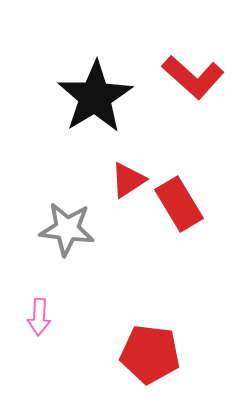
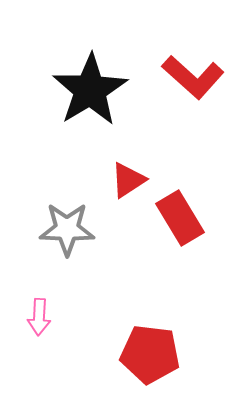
black star: moved 5 px left, 7 px up
red rectangle: moved 1 px right, 14 px down
gray star: rotated 6 degrees counterclockwise
